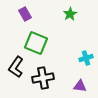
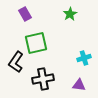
green square: rotated 35 degrees counterclockwise
cyan cross: moved 2 px left
black L-shape: moved 5 px up
black cross: moved 1 px down
purple triangle: moved 1 px left, 1 px up
